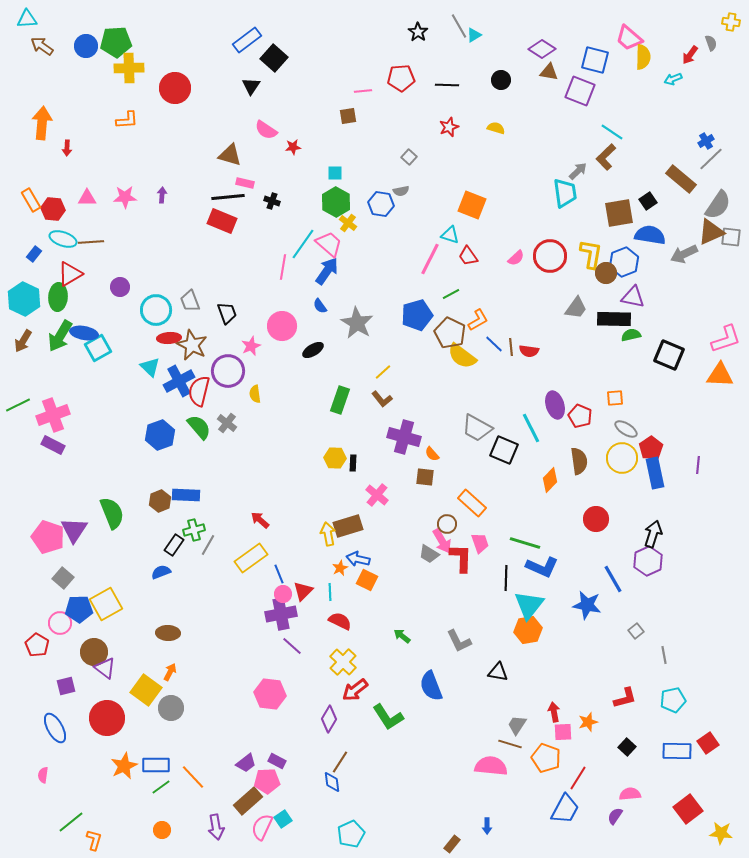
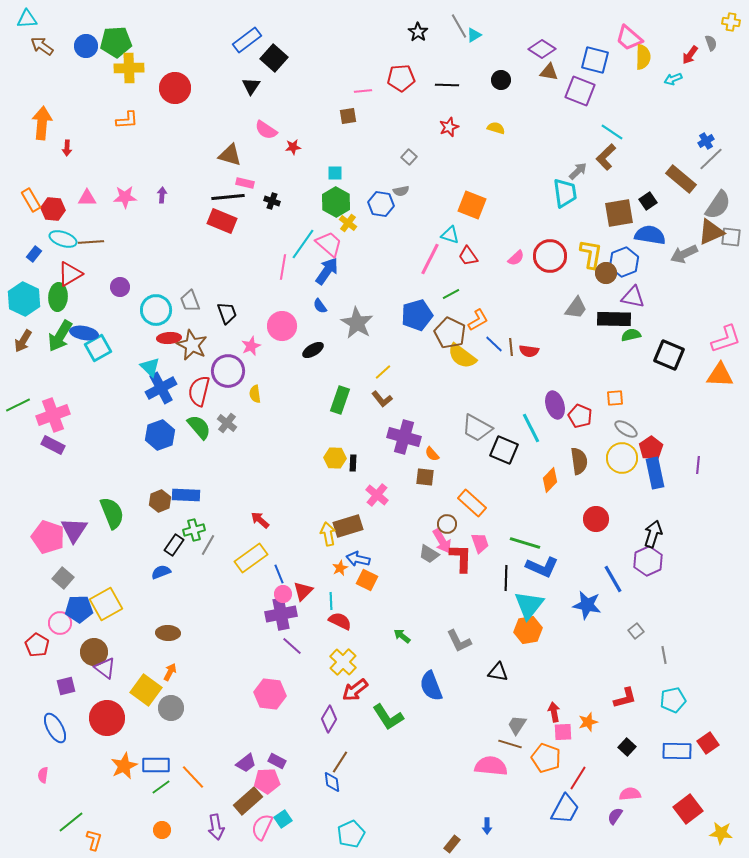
blue cross at (179, 381): moved 18 px left, 7 px down
cyan line at (330, 592): moved 1 px right, 9 px down
